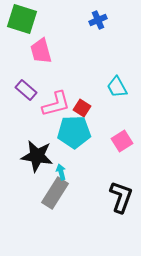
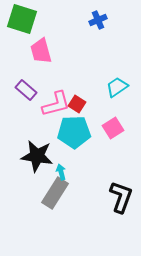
cyan trapezoid: rotated 85 degrees clockwise
red square: moved 5 px left, 4 px up
pink square: moved 9 px left, 13 px up
